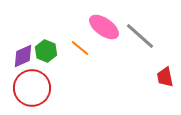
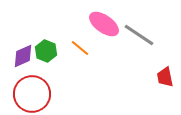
pink ellipse: moved 3 px up
gray line: moved 1 px left, 1 px up; rotated 8 degrees counterclockwise
red circle: moved 6 px down
